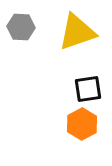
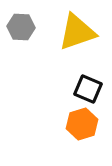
black square: rotated 32 degrees clockwise
orange hexagon: rotated 12 degrees clockwise
